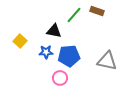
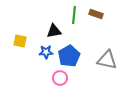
brown rectangle: moved 1 px left, 3 px down
green line: rotated 36 degrees counterclockwise
black triangle: rotated 21 degrees counterclockwise
yellow square: rotated 32 degrees counterclockwise
blue pentagon: rotated 25 degrees counterclockwise
gray triangle: moved 1 px up
